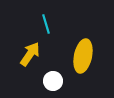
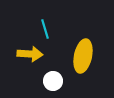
cyan line: moved 1 px left, 5 px down
yellow arrow: rotated 60 degrees clockwise
